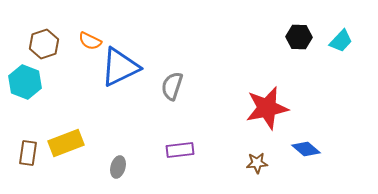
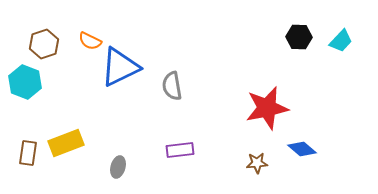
gray semicircle: rotated 28 degrees counterclockwise
blue diamond: moved 4 px left
